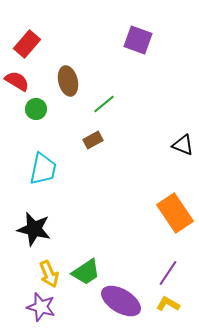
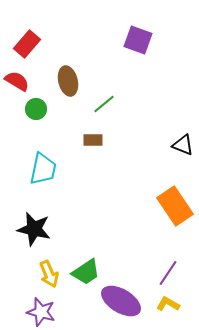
brown rectangle: rotated 30 degrees clockwise
orange rectangle: moved 7 px up
purple star: moved 5 px down
